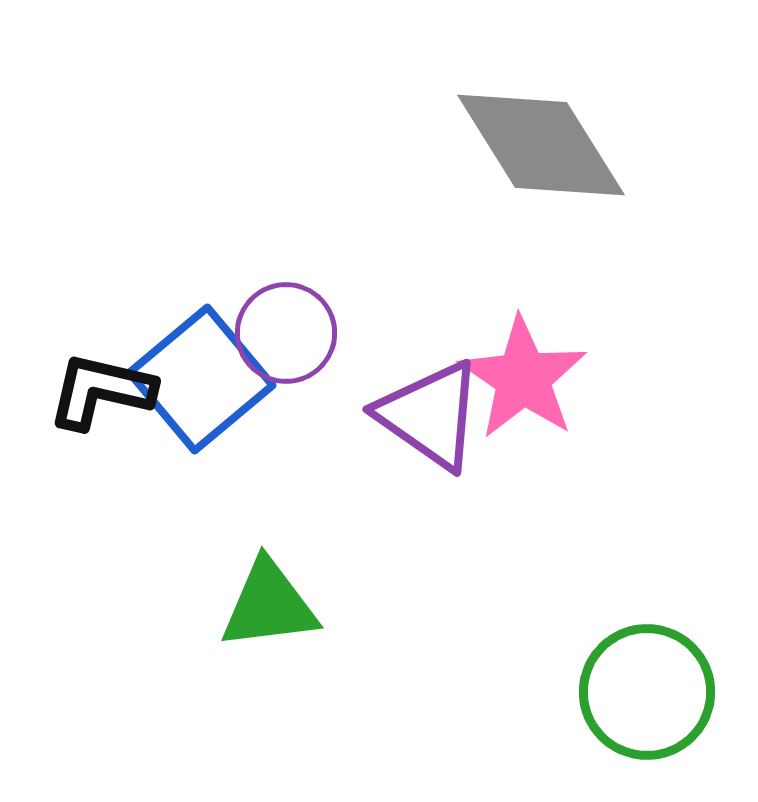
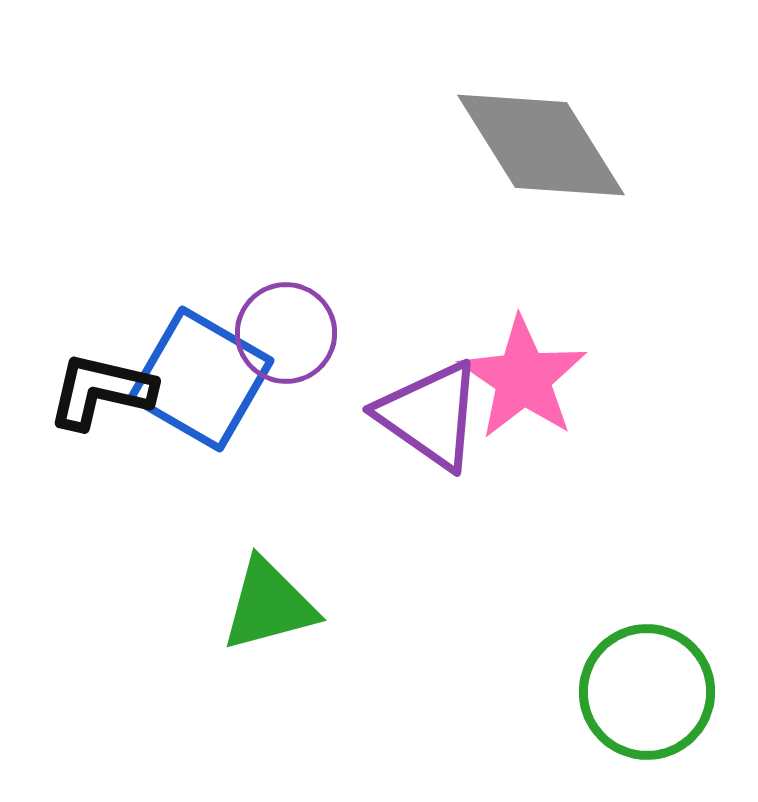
blue square: rotated 20 degrees counterclockwise
green triangle: rotated 8 degrees counterclockwise
